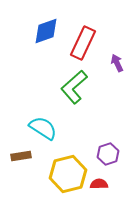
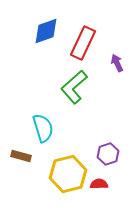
cyan semicircle: rotated 40 degrees clockwise
brown rectangle: rotated 24 degrees clockwise
